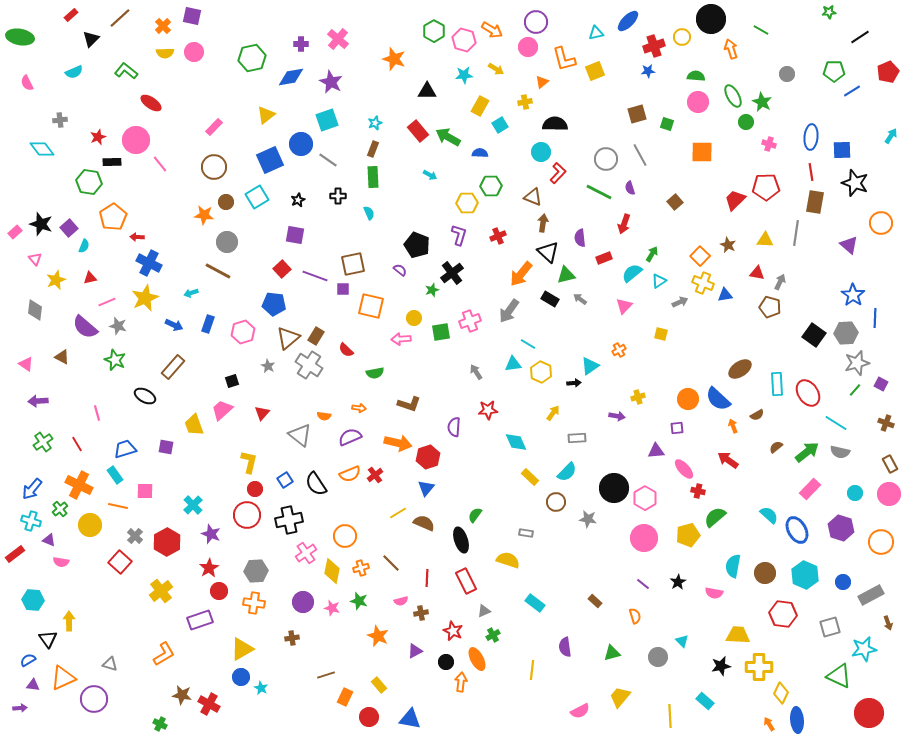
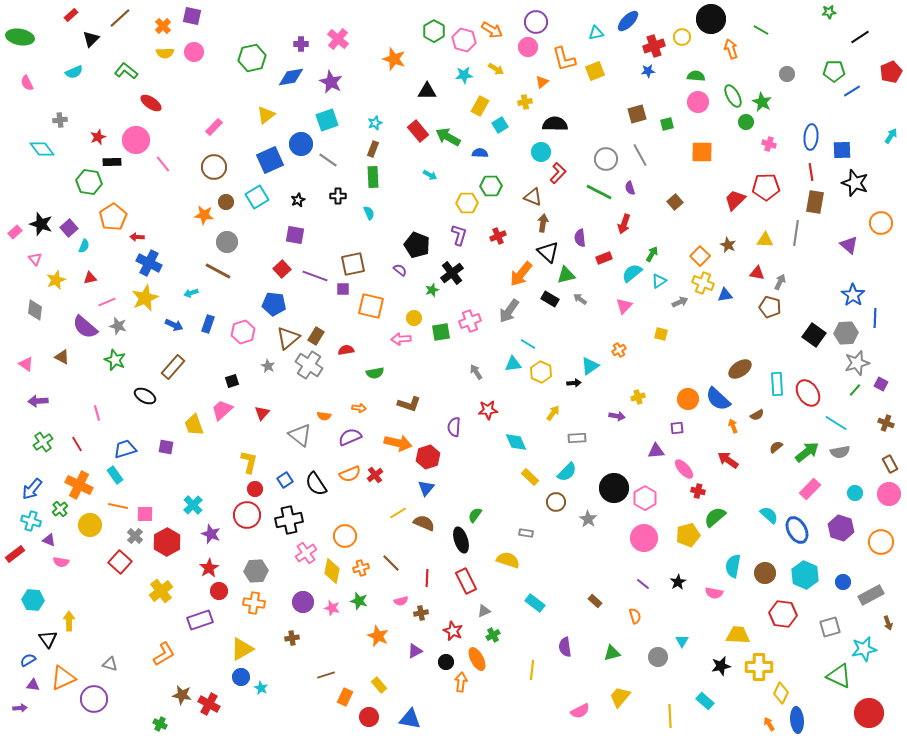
red pentagon at (888, 72): moved 3 px right
green square at (667, 124): rotated 32 degrees counterclockwise
pink line at (160, 164): moved 3 px right
red semicircle at (346, 350): rotated 126 degrees clockwise
gray semicircle at (840, 452): rotated 24 degrees counterclockwise
pink square at (145, 491): moved 23 px down
gray star at (588, 519): rotated 24 degrees clockwise
cyan triangle at (682, 641): rotated 16 degrees clockwise
